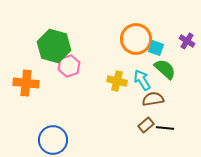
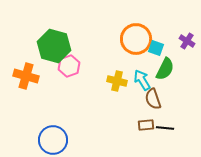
green semicircle: rotated 75 degrees clockwise
orange cross: moved 7 px up; rotated 10 degrees clockwise
brown semicircle: rotated 100 degrees counterclockwise
brown rectangle: rotated 35 degrees clockwise
